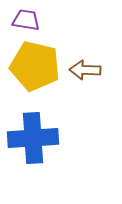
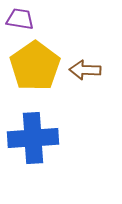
purple trapezoid: moved 6 px left, 1 px up
yellow pentagon: rotated 24 degrees clockwise
